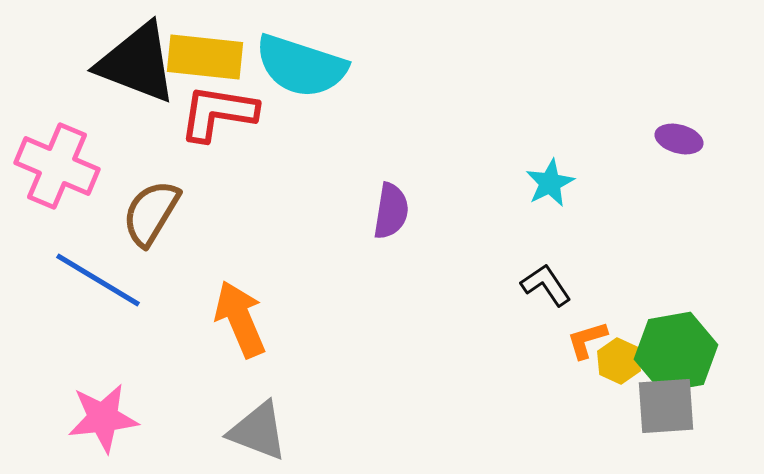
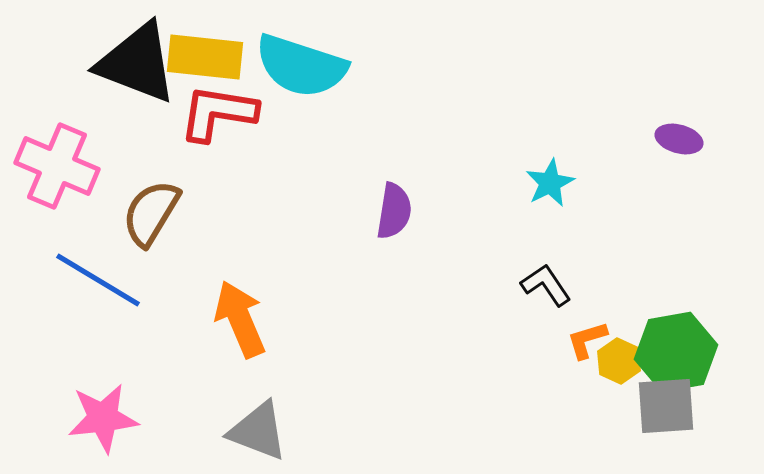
purple semicircle: moved 3 px right
